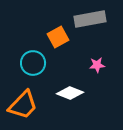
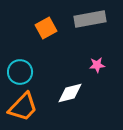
orange square: moved 12 px left, 9 px up
cyan circle: moved 13 px left, 9 px down
white diamond: rotated 36 degrees counterclockwise
orange trapezoid: moved 2 px down
